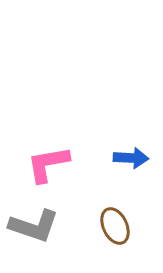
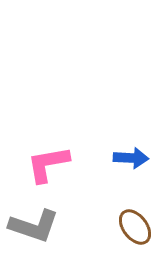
brown ellipse: moved 20 px right, 1 px down; rotated 12 degrees counterclockwise
